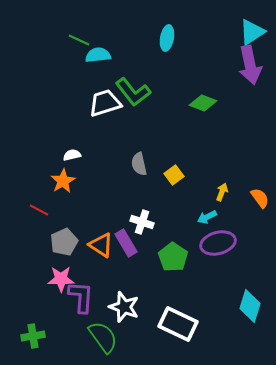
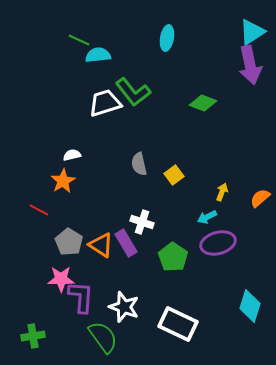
orange semicircle: rotated 95 degrees counterclockwise
gray pentagon: moved 5 px right; rotated 16 degrees counterclockwise
